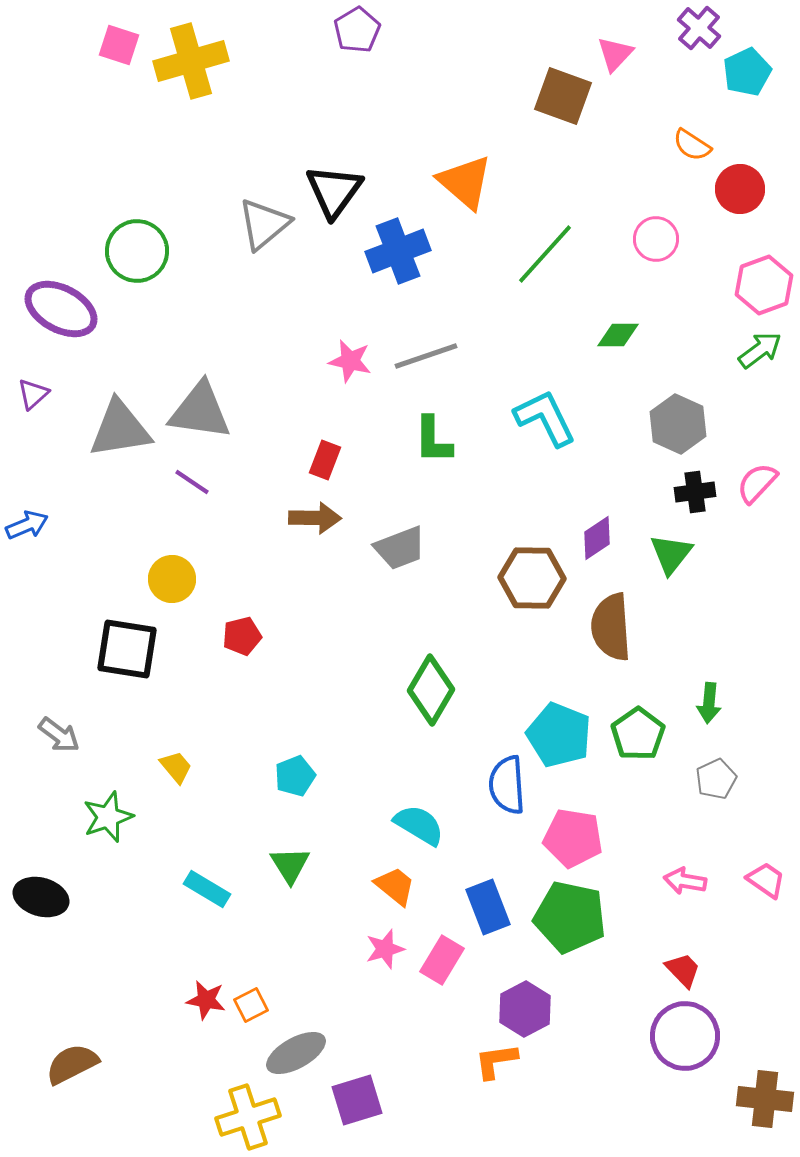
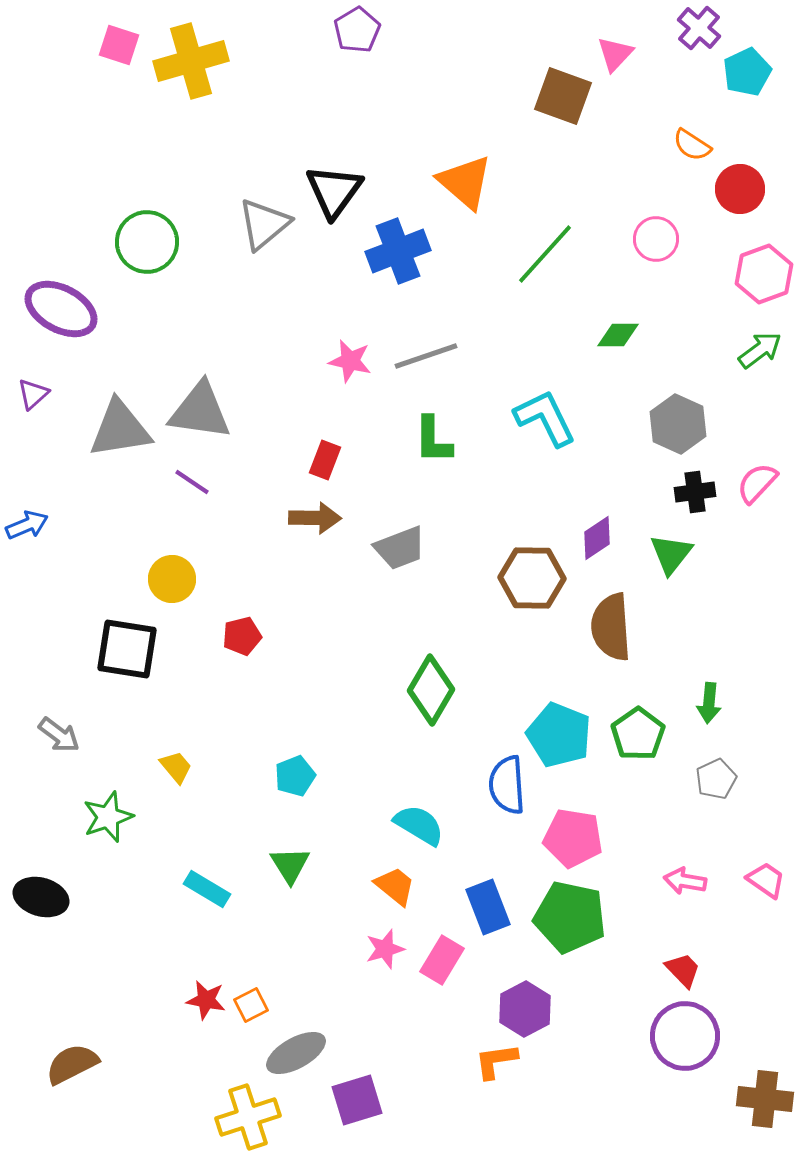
green circle at (137, 251): moved 10 px right, 9 px up
pink hexagon at (764, 285): moved 11 px up
